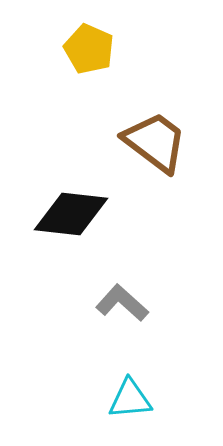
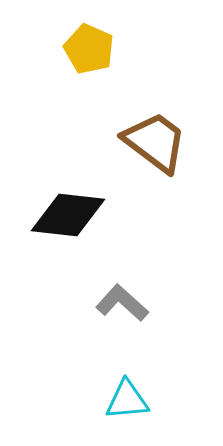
black diamond: moved 3 px left, 1 px down
cyan triangle: moved 3 px left, 1 px down
